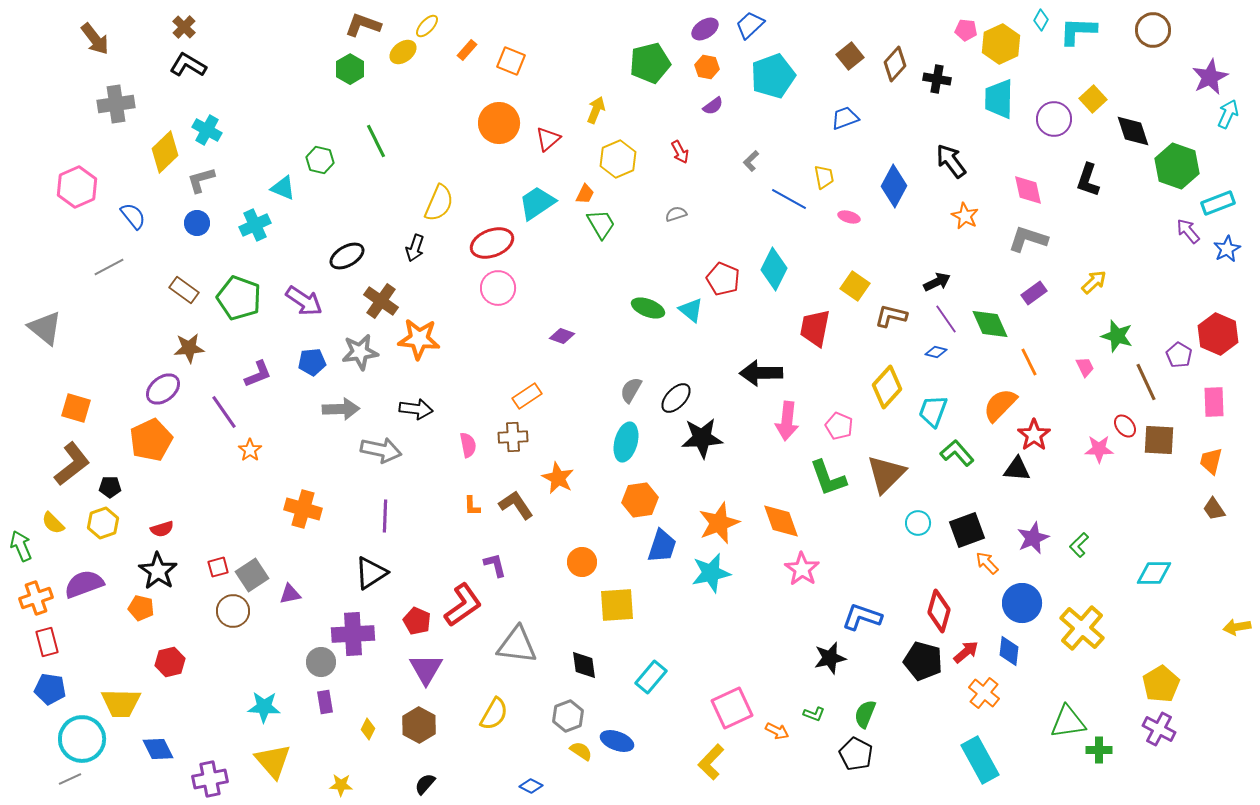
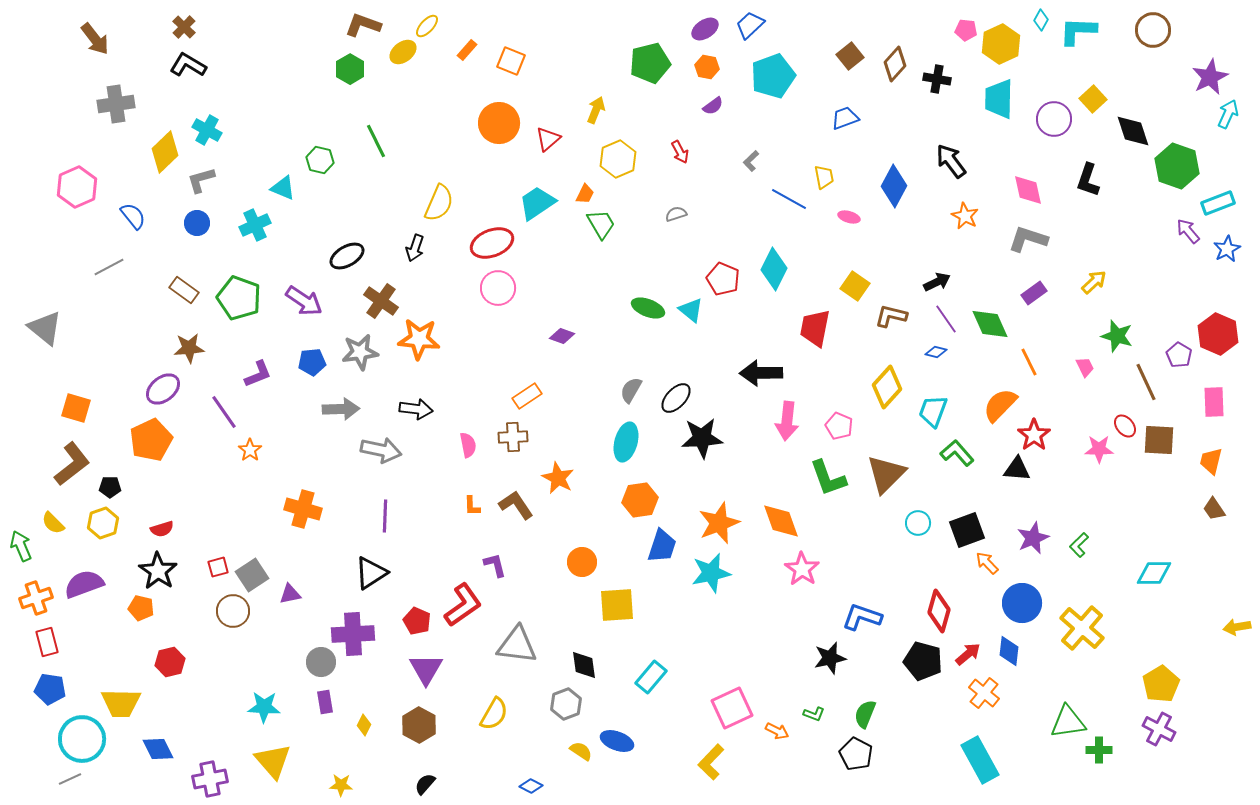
red arrow at (966, 652): moved 2 px right, 2 px down
gray hexagon at (568, 716): moved 2 px left, 12 px up
yellow diamond at (368, 729): moved 4 px left, 4 px up
